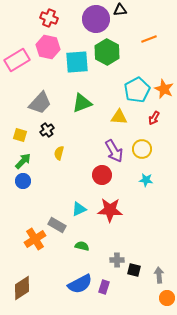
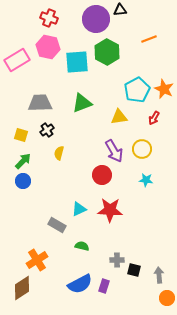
gray trapezoid: rotated 135 degrees counterclockwise
yellow triangle: rotated 12 degrees counterclockwise
yellow square: moved 1 px right
orange cross: moved 2 px right, 21 px down
purple rectangle: moved 1 px up
